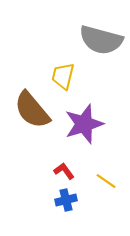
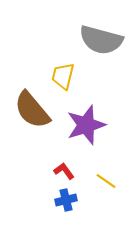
purple star: moved 2 px right, 1 px down
